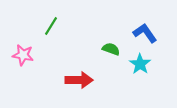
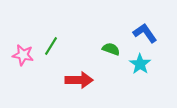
green line: moved 20 px down
